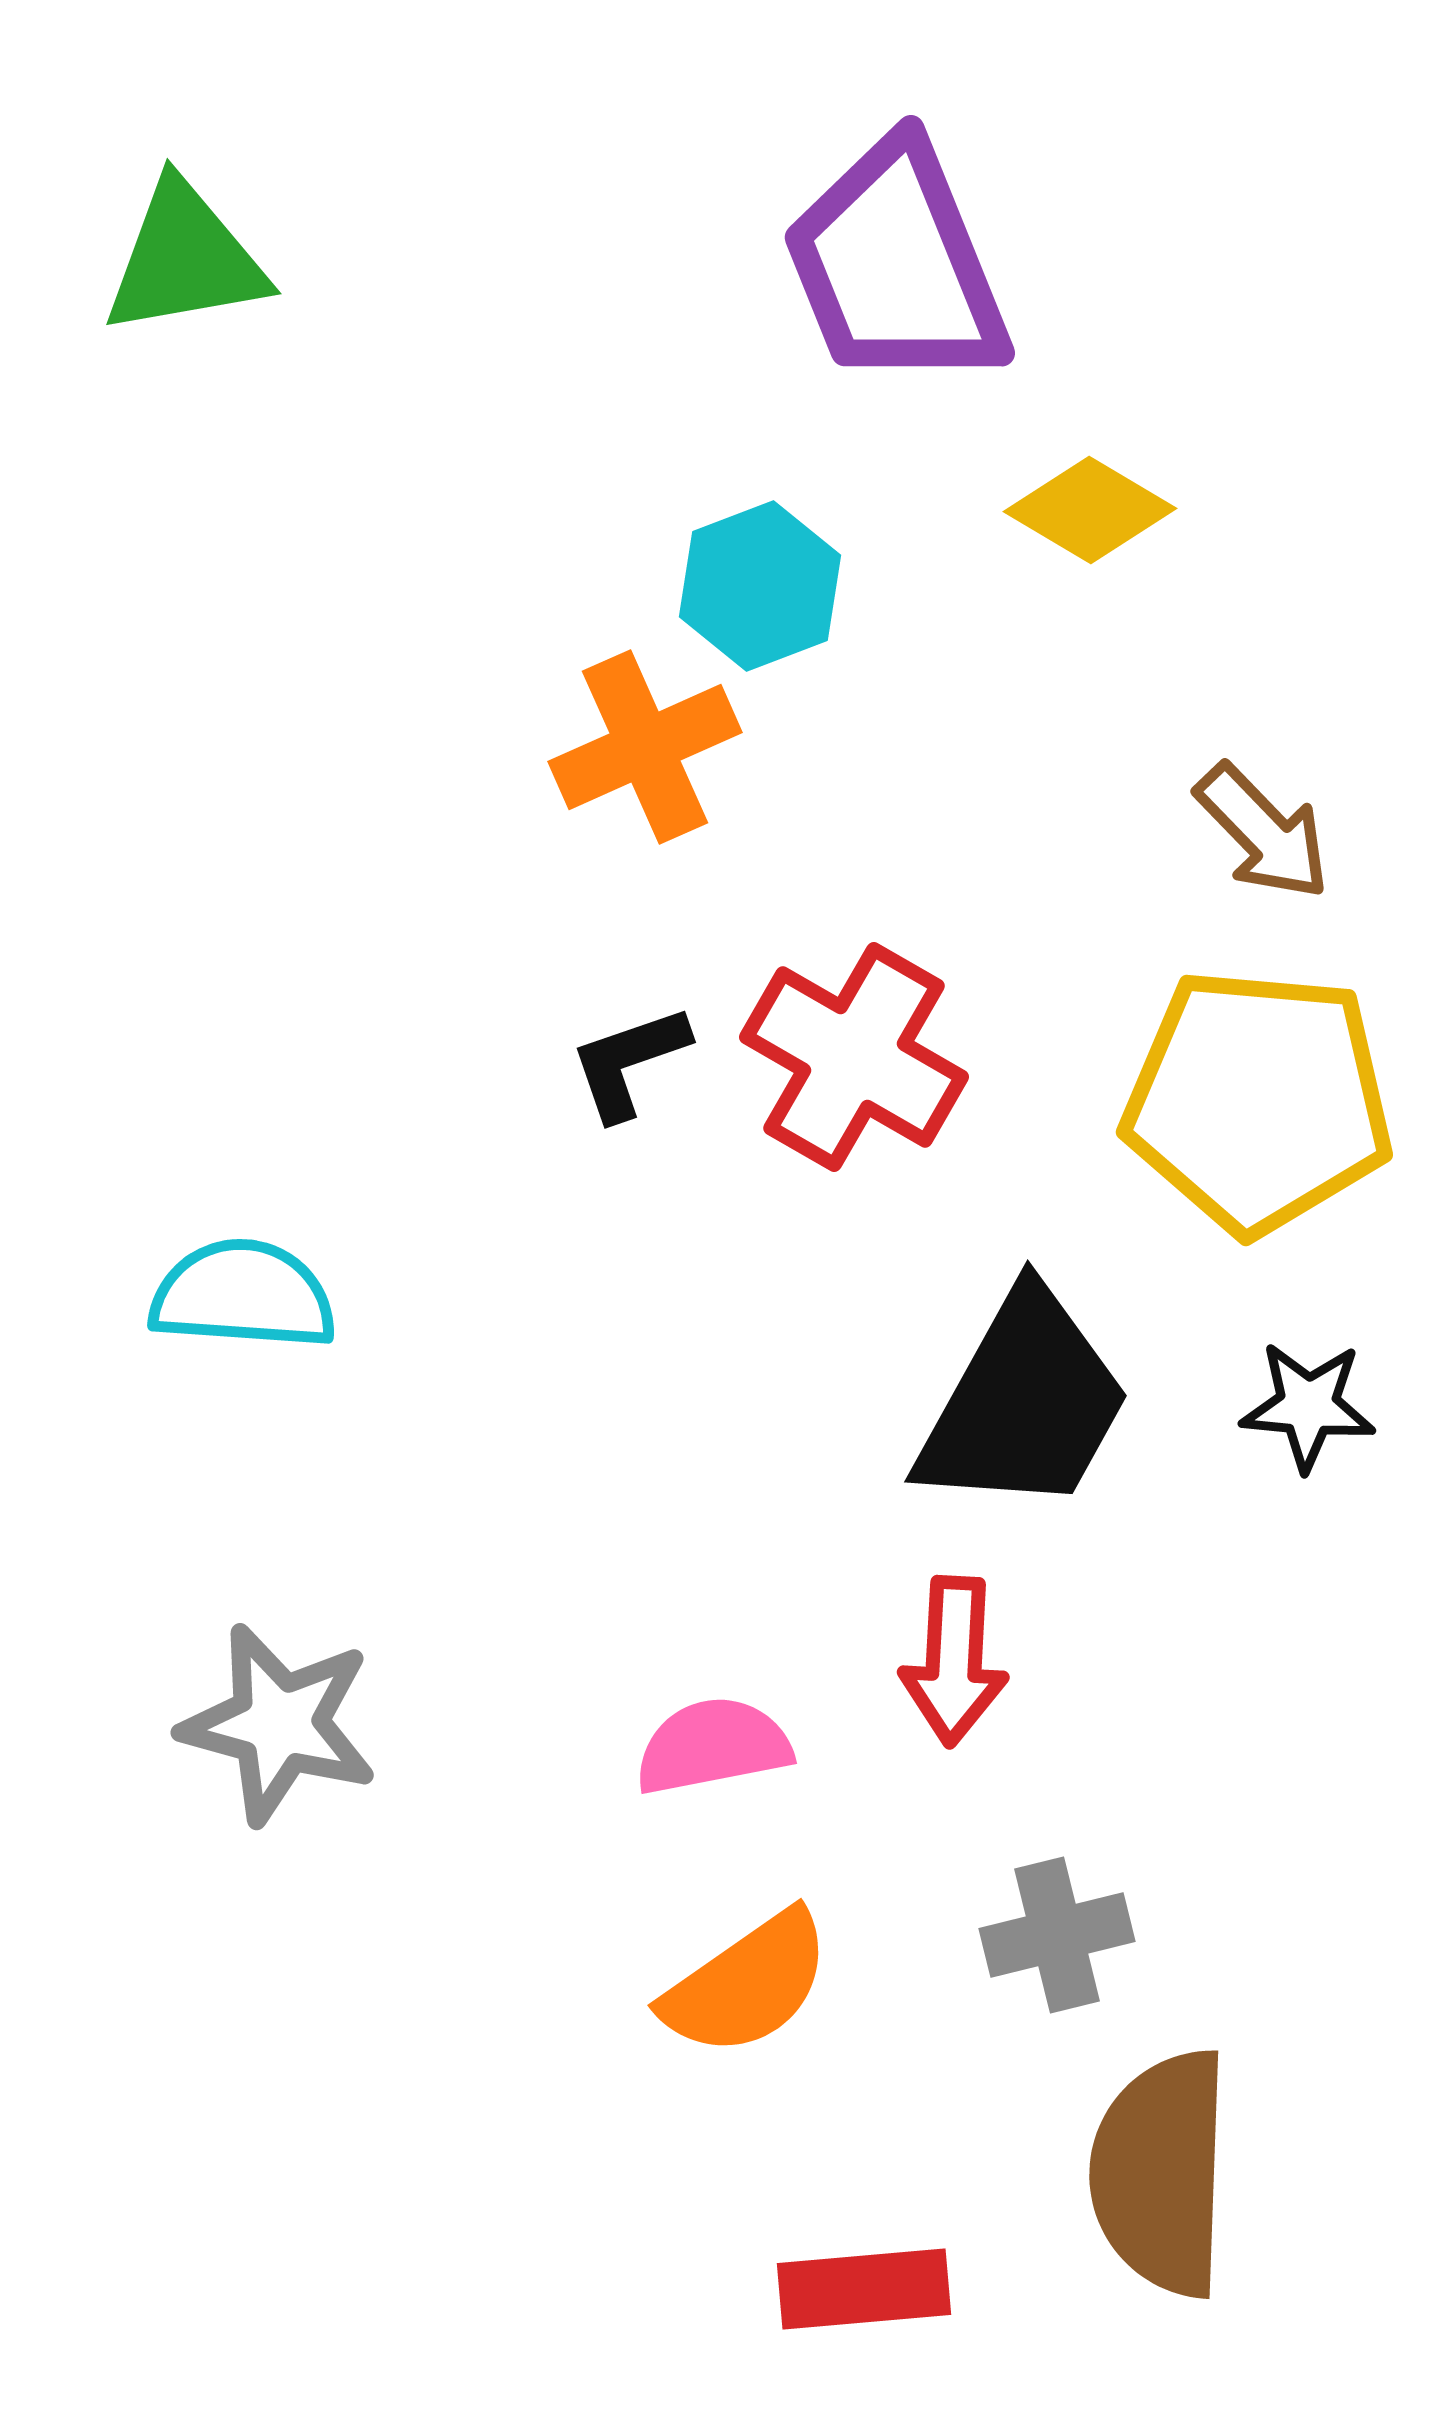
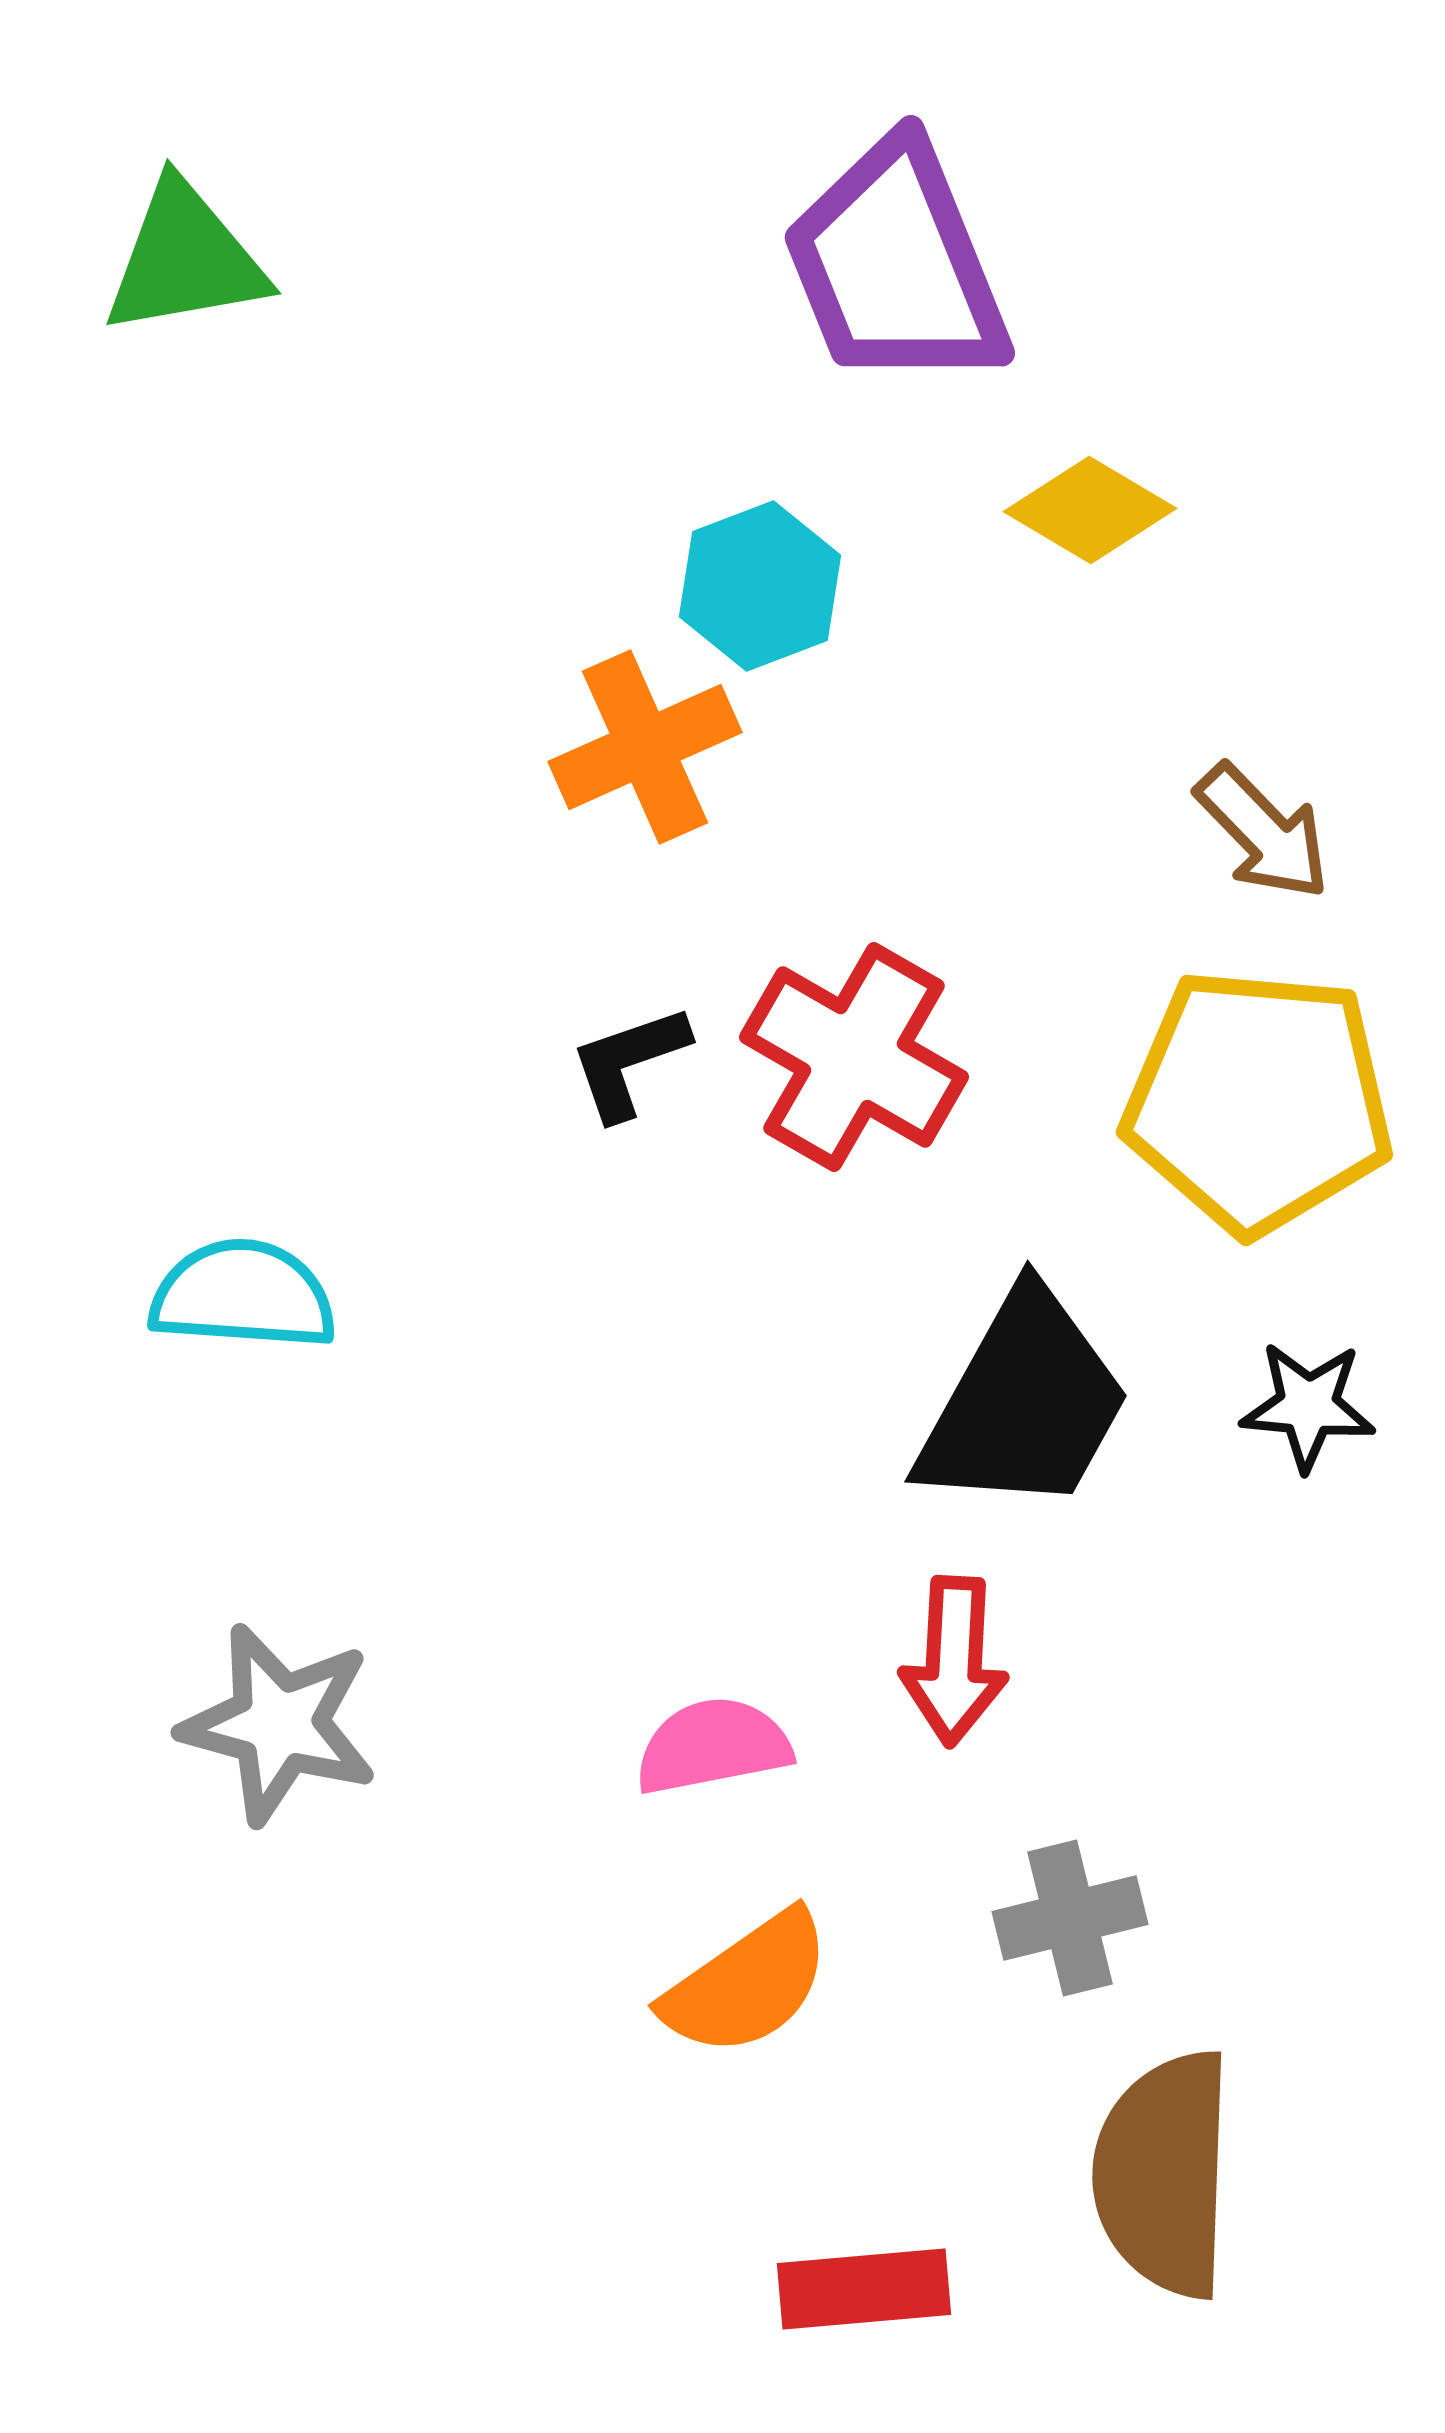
gray cross: moved 13 px right, 17 px up
brown semicircle: moved 3 px right, 1 px down
